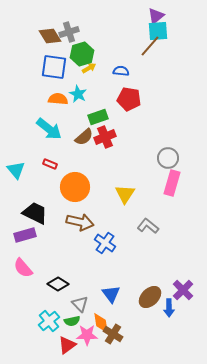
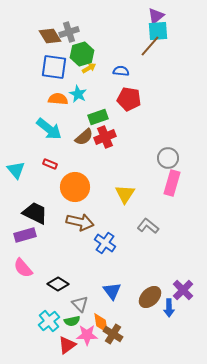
blue triangle: moved 1 px right, 3 px up
